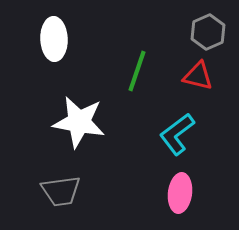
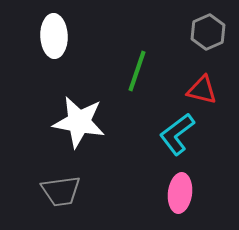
white ellipse: moved 3 px up
red triangle: moved 4 px right, 14 px down
